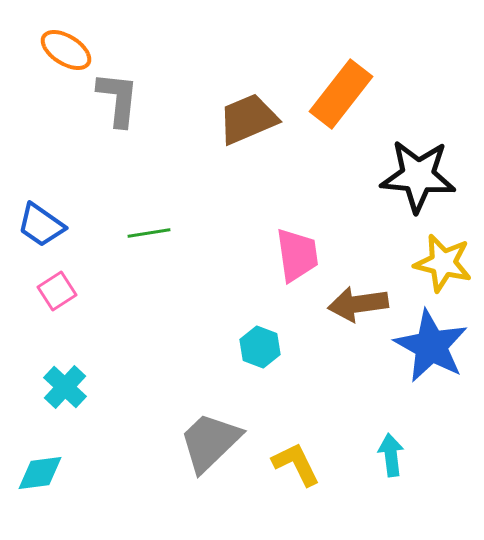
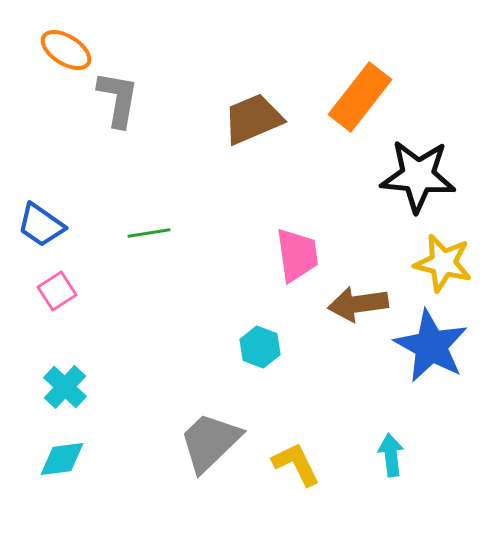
orange rectangle: moved 19 px right, 3 px down
gray L-shape: rotated 4 degrees clockwise
brown trapezoid: moved 5 px right
cyan diamond: moved 22 px right, 14 px up
